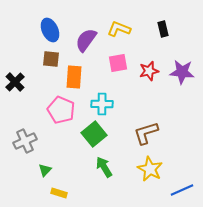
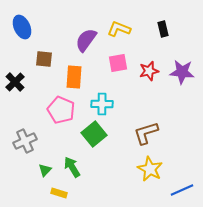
blue ellipse: moved 28 px left, 3 px up
brown square: moved 7 px left
green arrow: moved 32 px left
